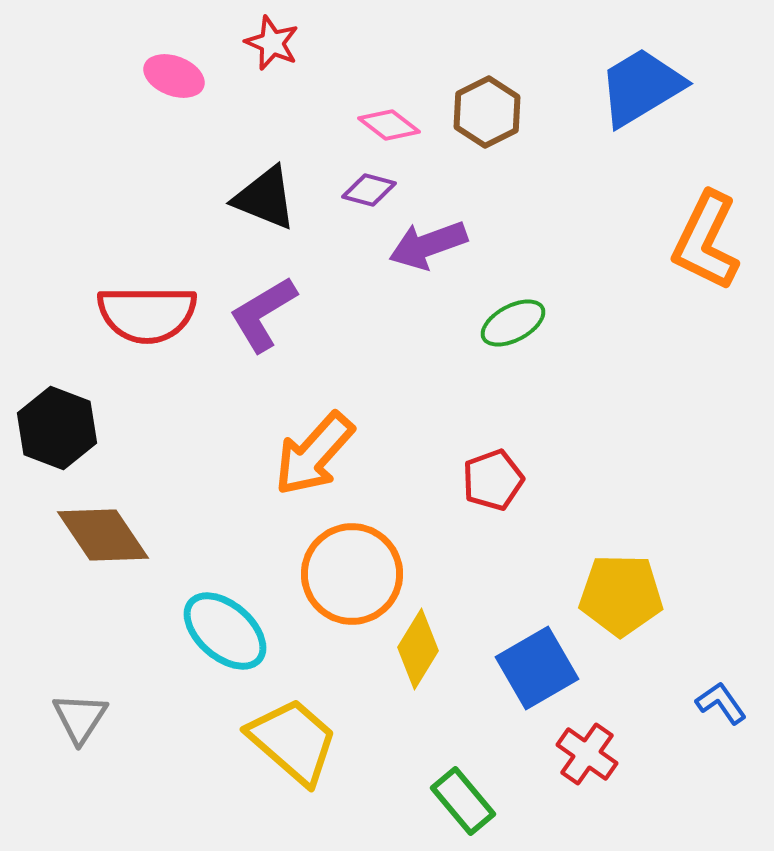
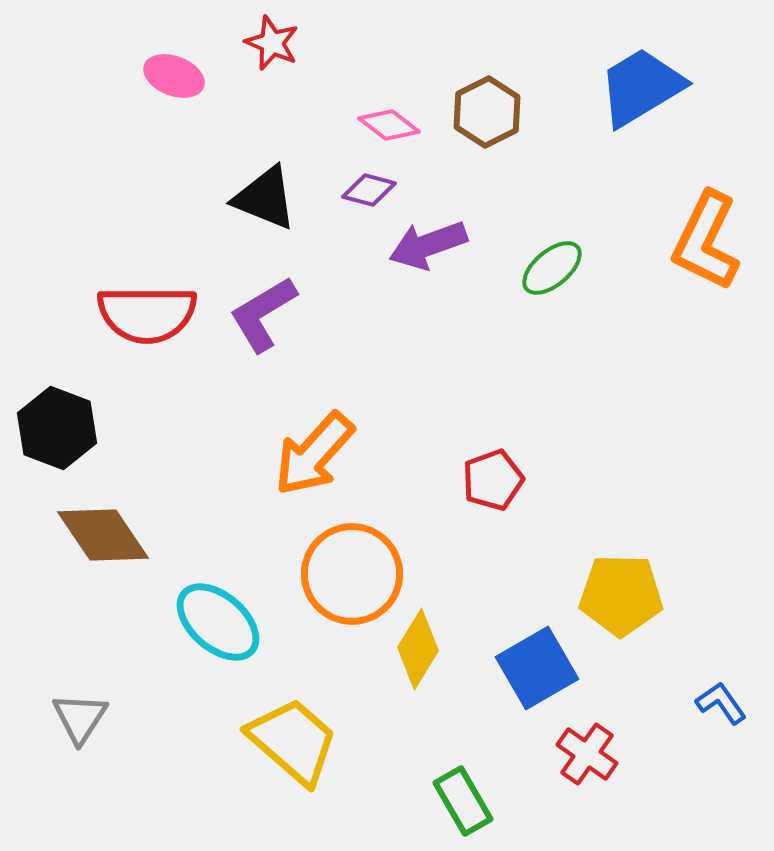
green ellipse: moved 39 px right, 55 px up; rotated 12 degrees counterclockwise
cyan ellipse: moved 7 px left, 9 px up
green rectangle: rotated 10 degrees clockwise
